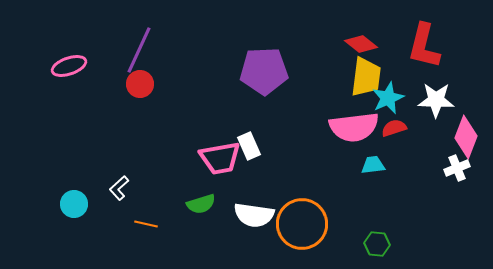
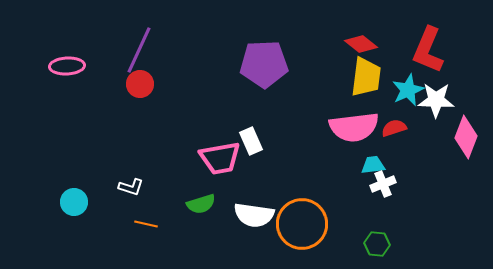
red L-shape: moved 4 px right, 4 px down; rotated 9 degrees clockwise
pink ellipse: moved 2 px left; rotated 16 degrees clockwise
purple pentagon: moved 7 px up
cyan star: moved 20 px right, 8 px up
white rectangle: moved 2 px right, 5 px up
white cross: moved 74 px left, 16 px down
white L-shape: moved 12 px right, 1 px up; rotated 120 degrees counterclockwise
cyan circle: moved 2 px up
